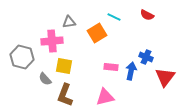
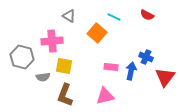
gray triangle: moved 6 px up; rotated 40 degrees clockwise
orange square: rotated 18 degrees counterclockwise
gray semicircle: moved 2 px left, 2 px up; rotated 56 degrees counterclockwise
pink triangle: moved 1 px up
